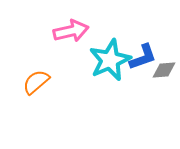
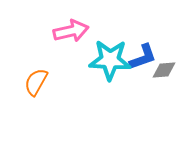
cyan star: rotated 27 degrees clockwise
orange semicircle: rotated 20 degrees counterclockwise
